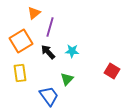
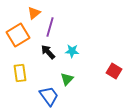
orange square: moved 3 px left, 6 px up
red square: moved 2 px right
